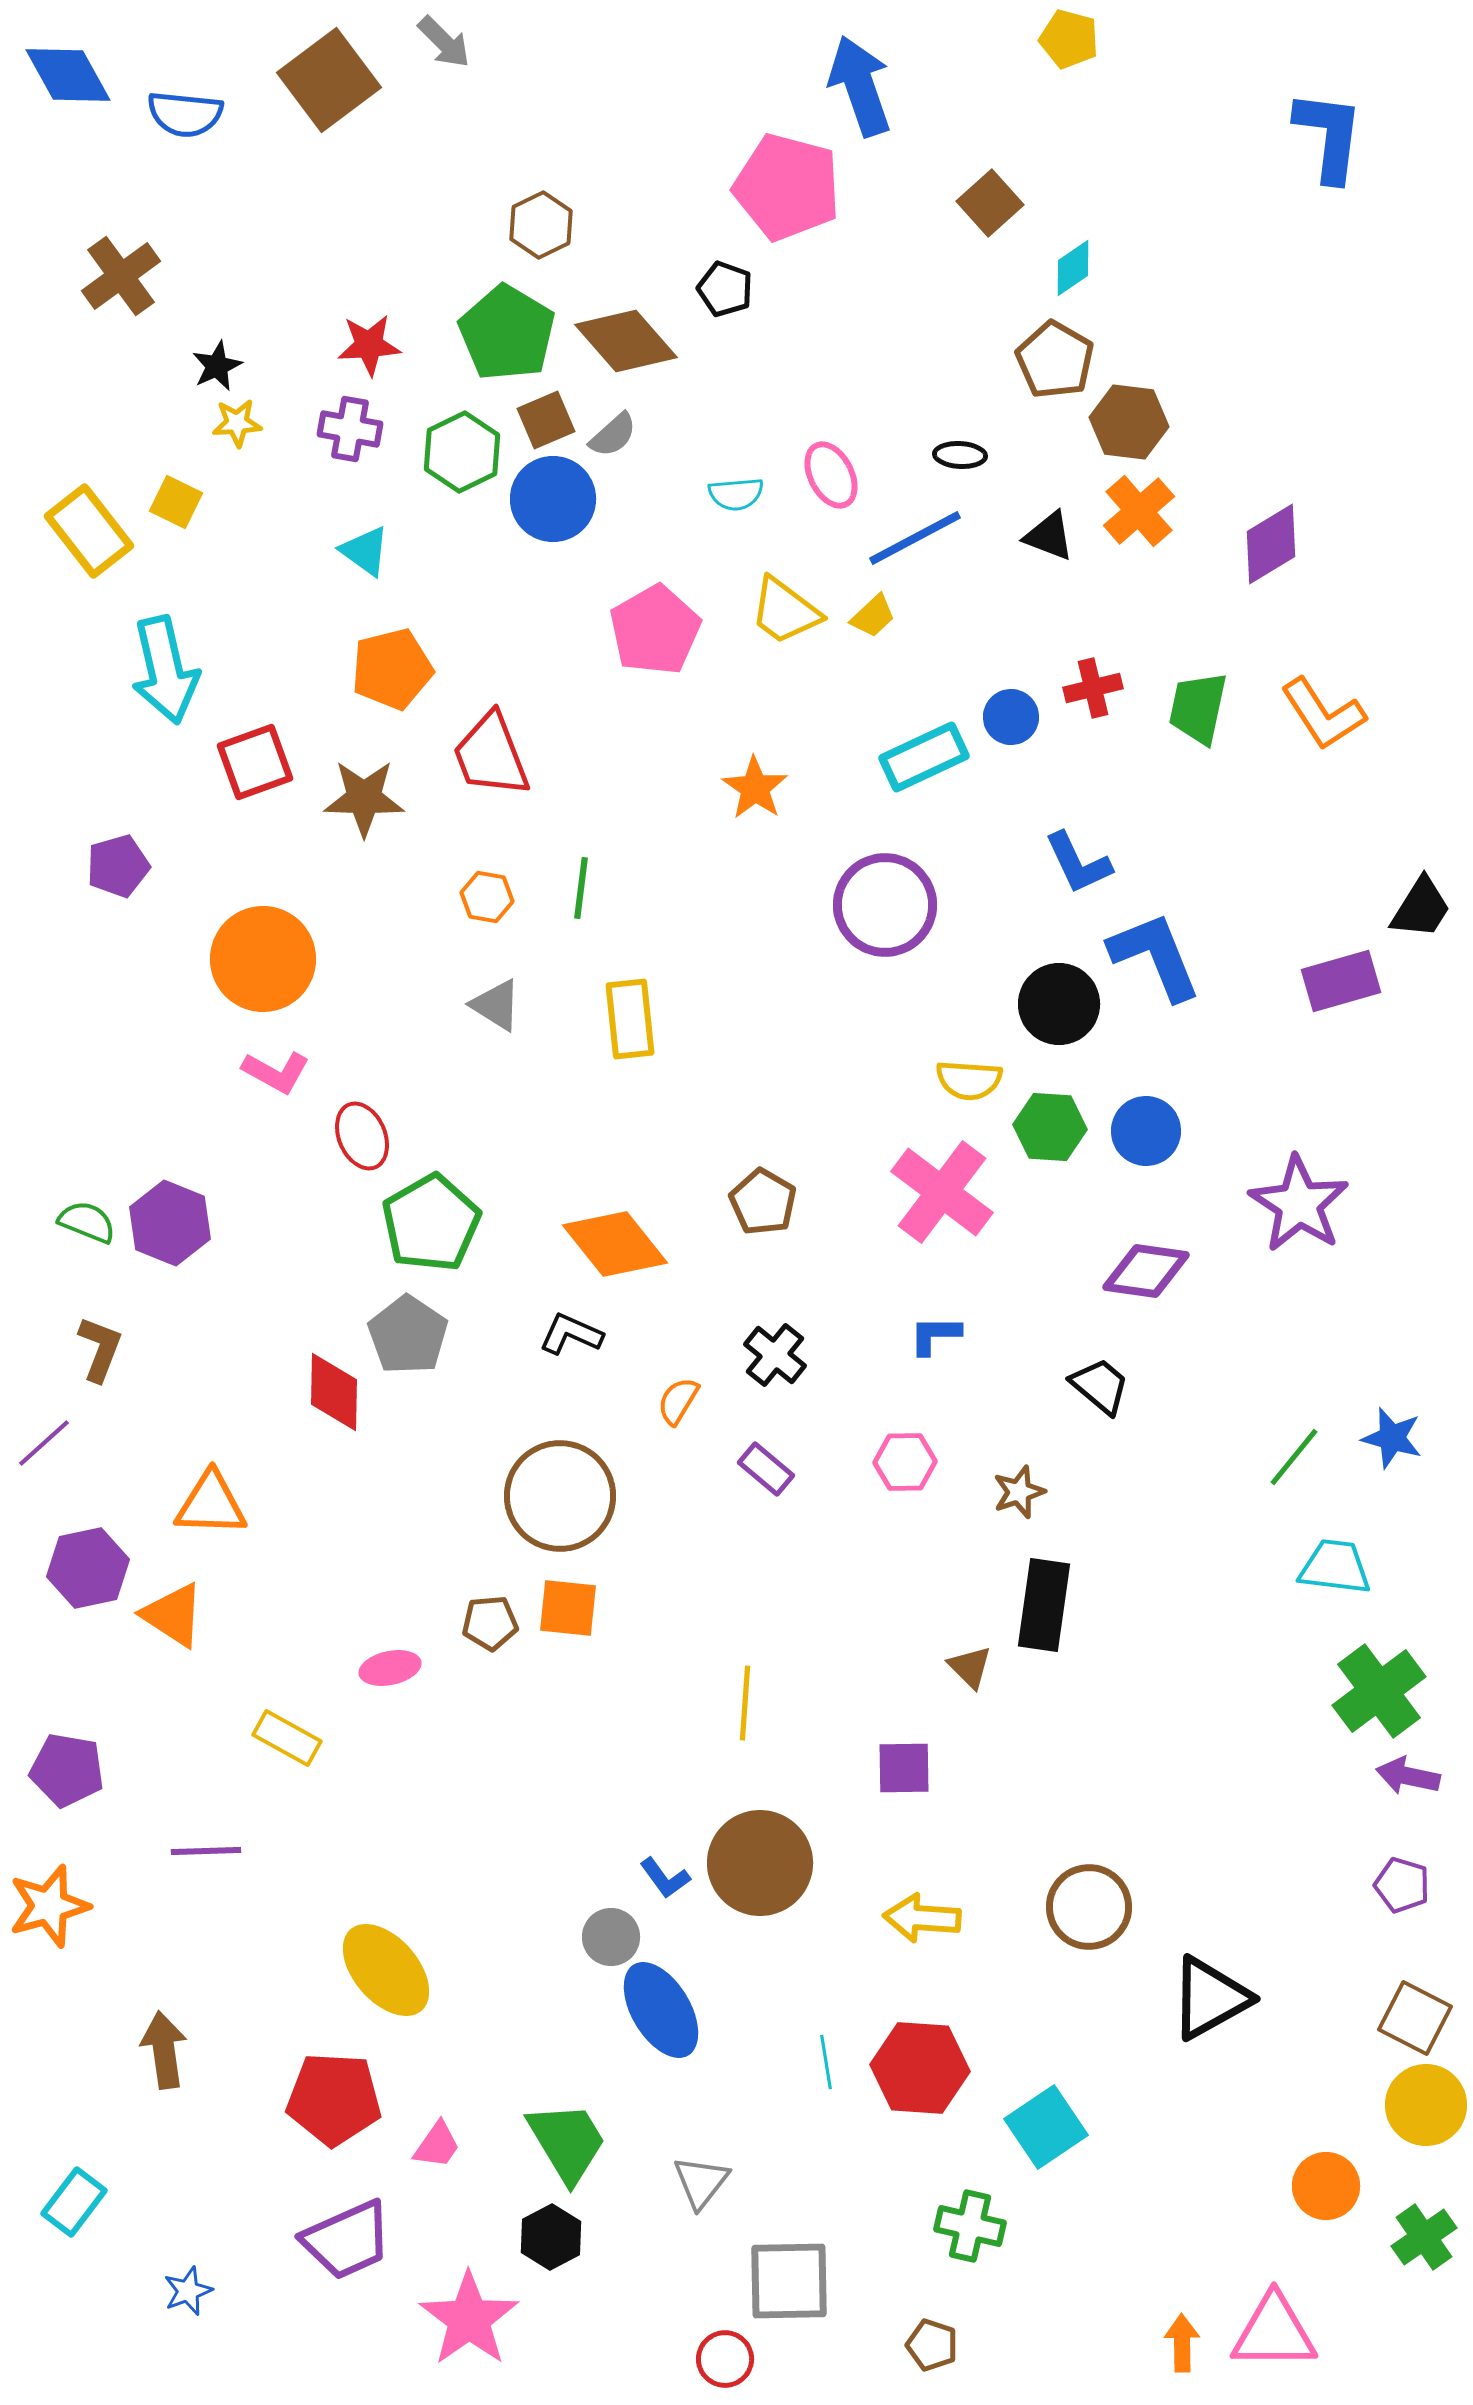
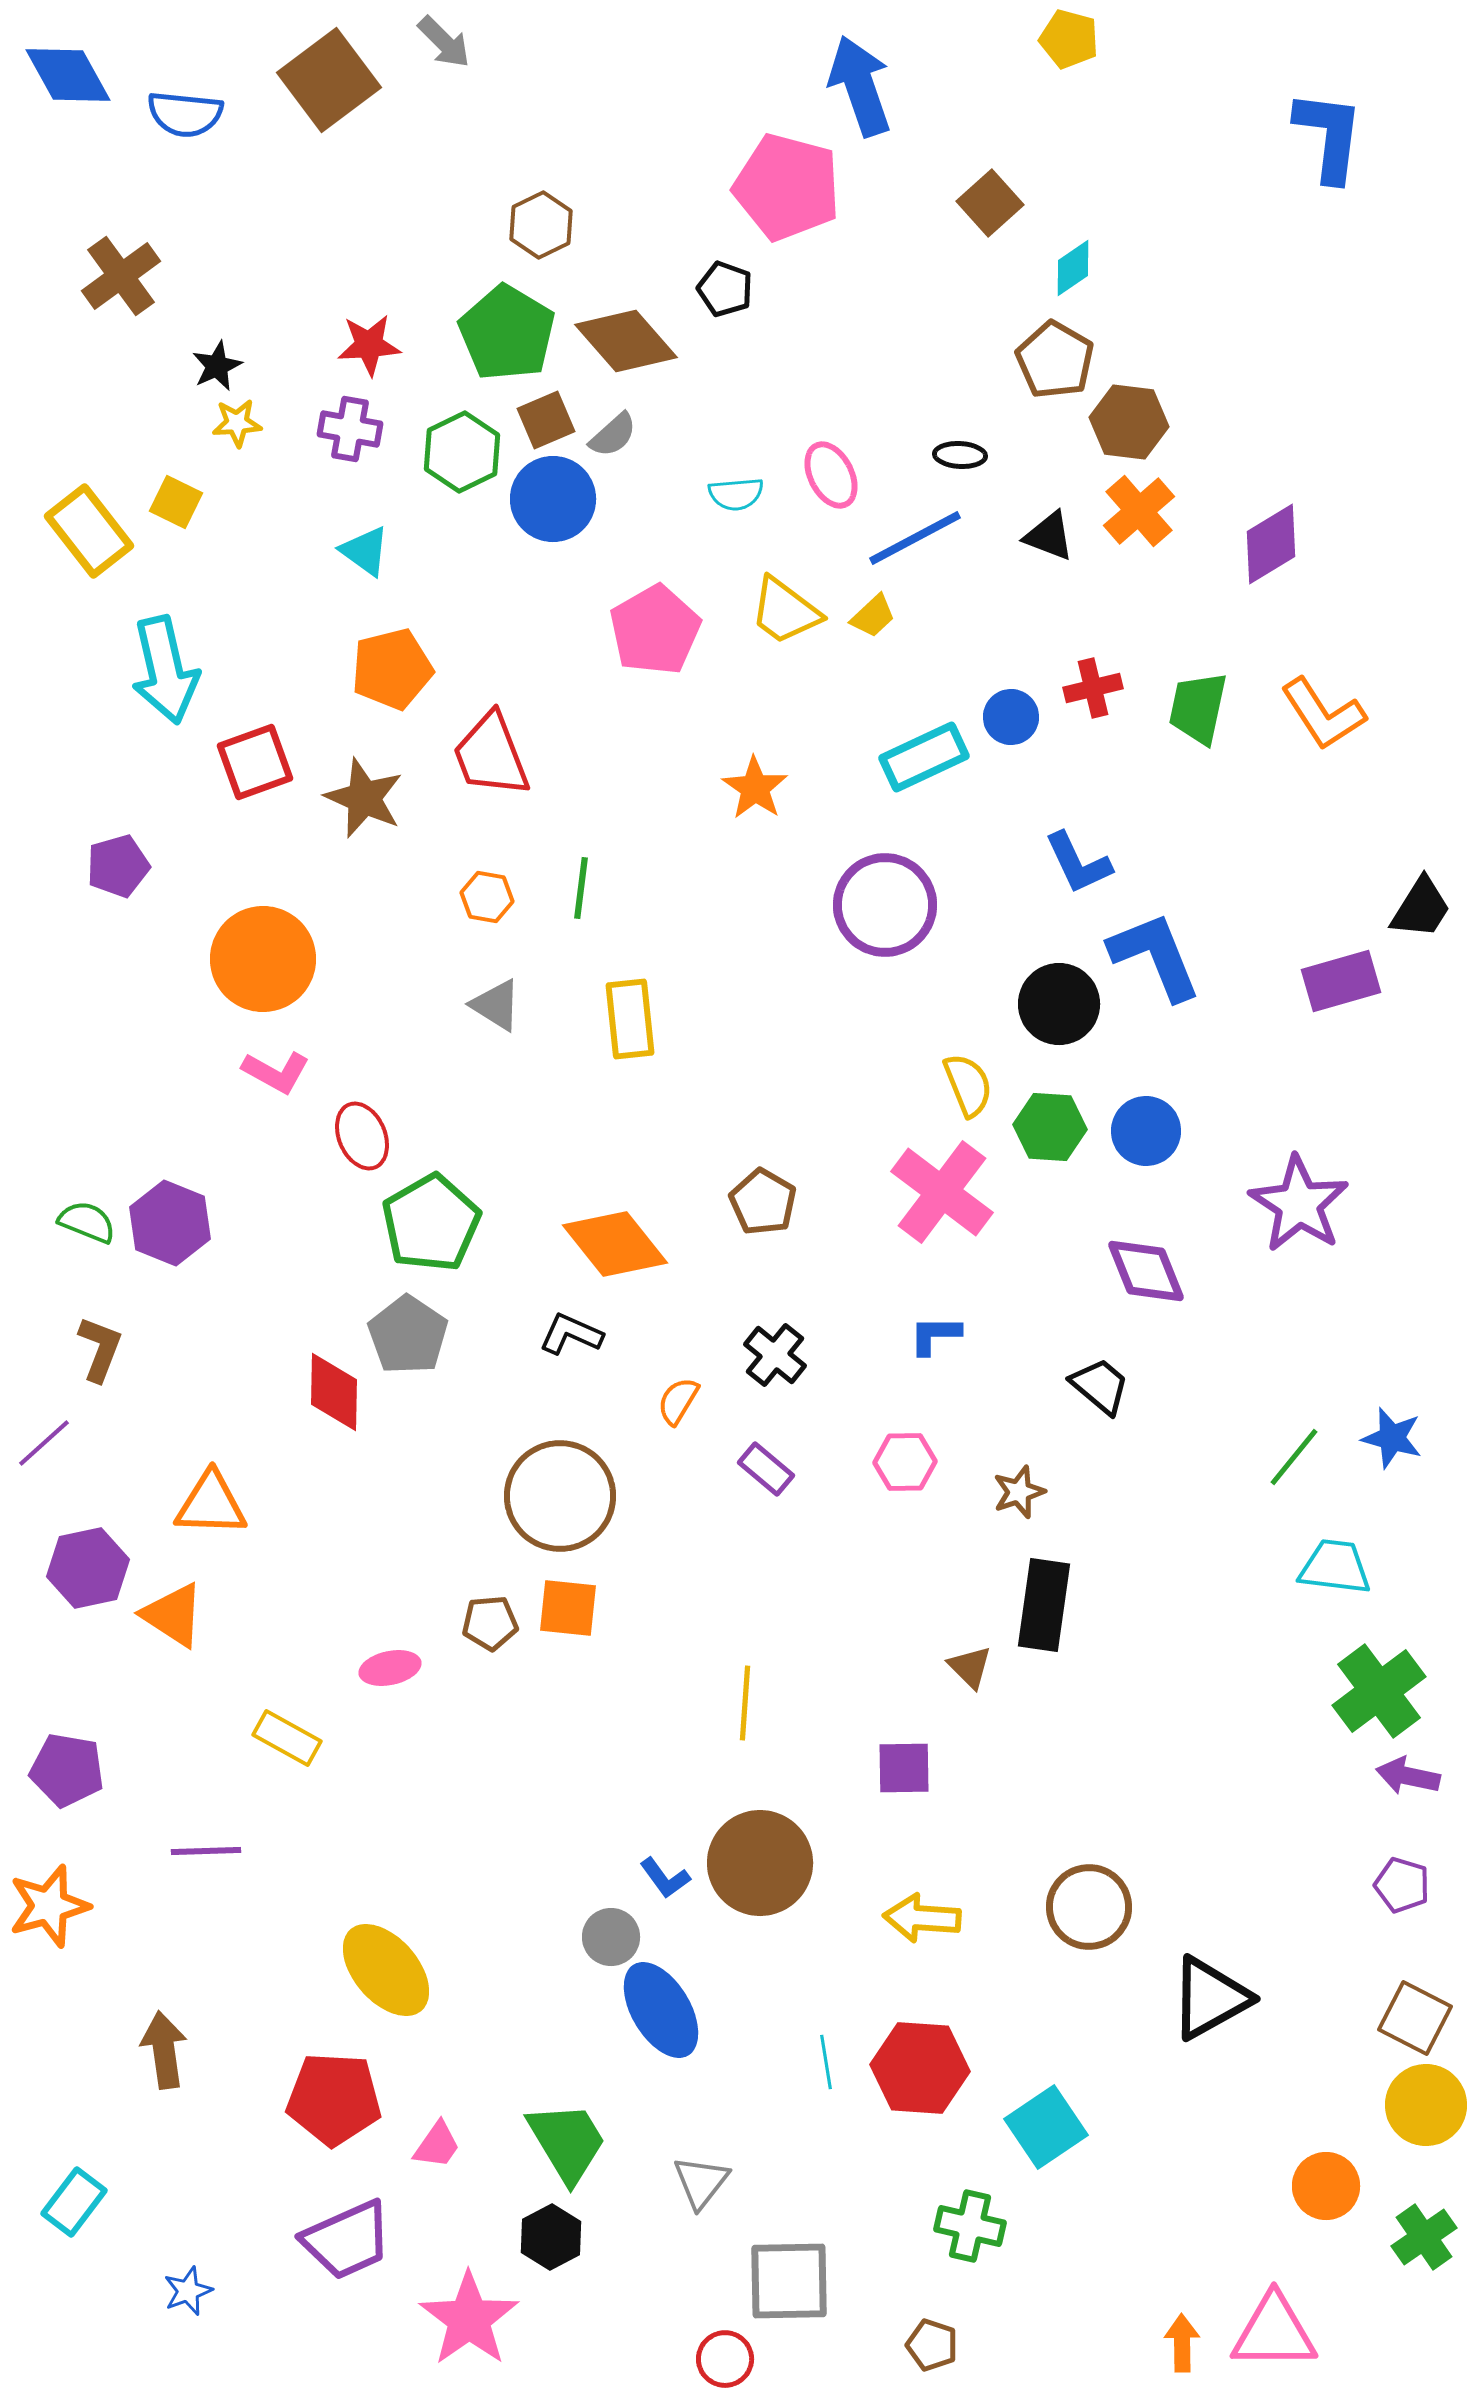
brown star at (364, 798): rotated 22 degrees clockwise
yellow semicircle at (969, 1080): moved 1 px left, 5 px down; rotated 116 degrees counterclockwise
purple diamond at (1146, 1271): rotated 60 degrees clockwise
